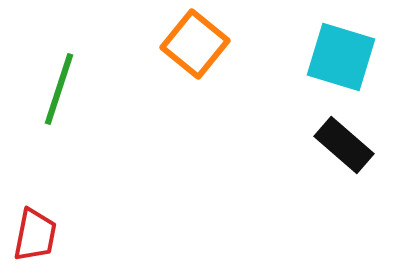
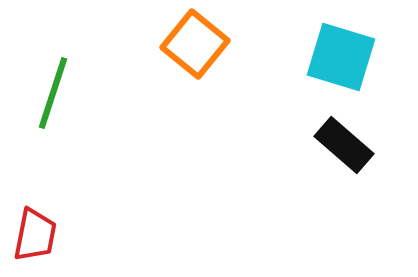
green line: moved 6 px left, 4 px down
